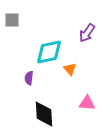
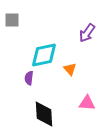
cyan diamond: moved 5 px left, 3 px down
